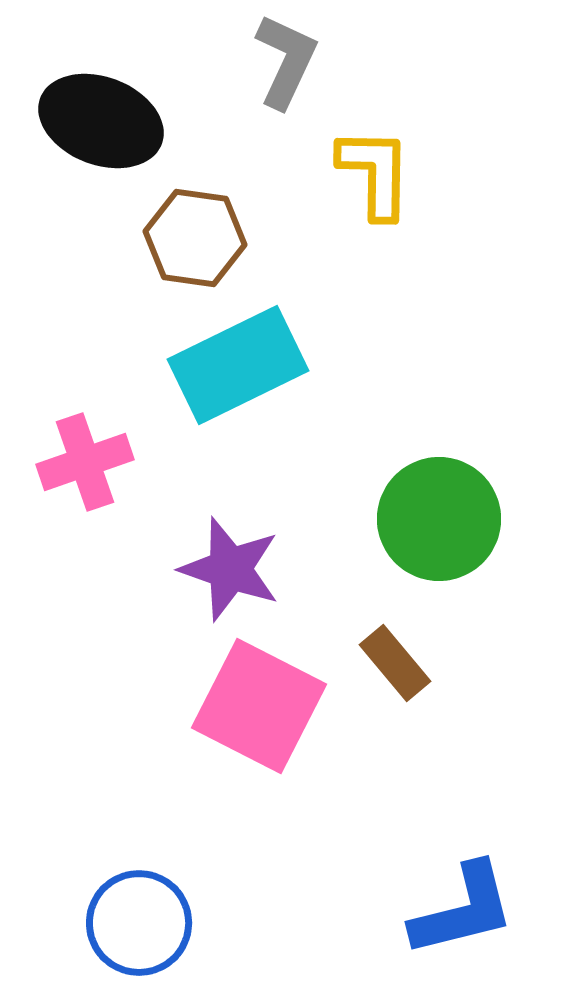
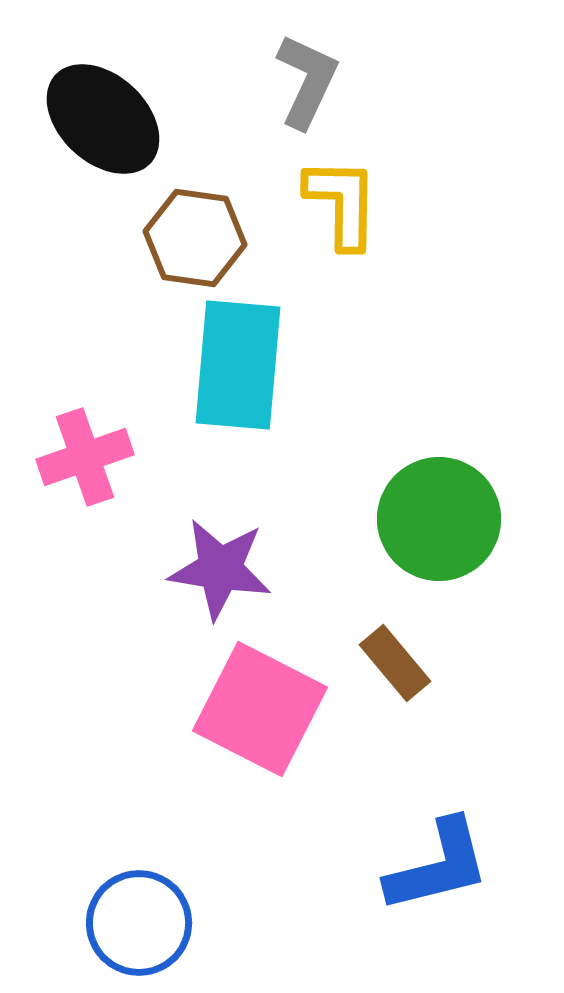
gray L-shape: moved 21 px right, 20 px down
black ellipse: moved 2 px right, 2 px up; rotated 22 degrees clockwise
yellow L-shape: moved 33 px left, 30 px down
cyan rectangle: rotated 59 degrees counterclockwise
pink cross: moved 5 px up
purple star: moved 10 px left; rotated 10 degrees counterclockwise
pink square: moved 1 px right, 3 px down
blue L-shape: moved 25 px left, 44 px up
